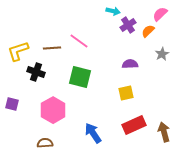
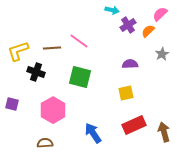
cyan arrow: moved 1 px left, 1 px up
